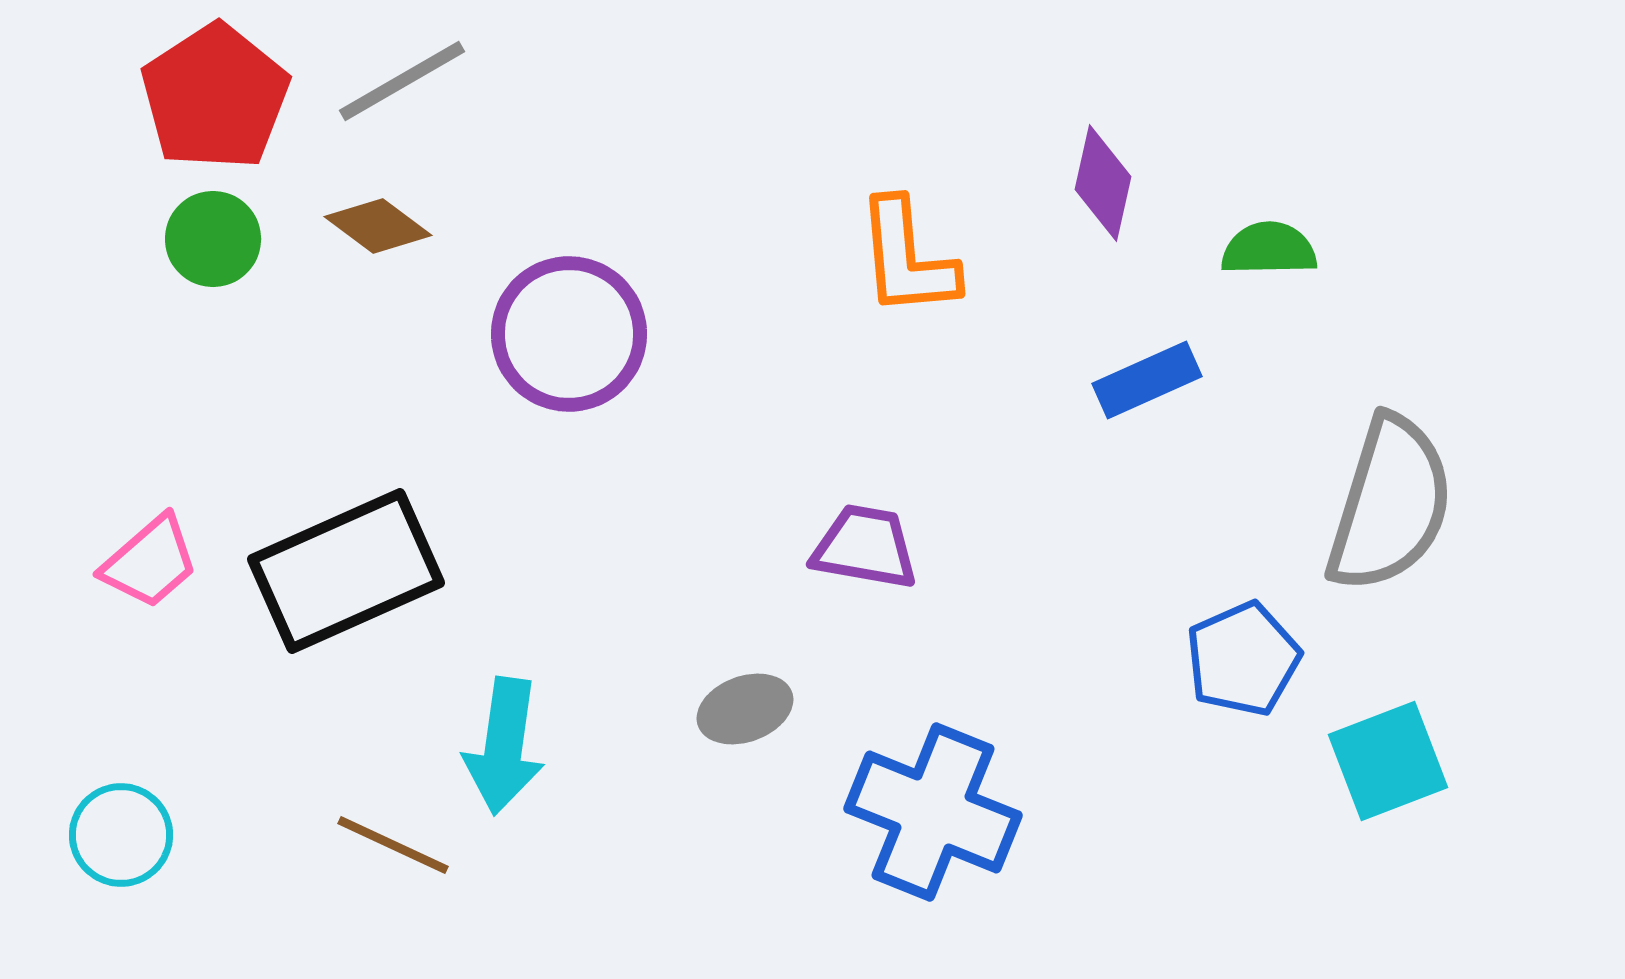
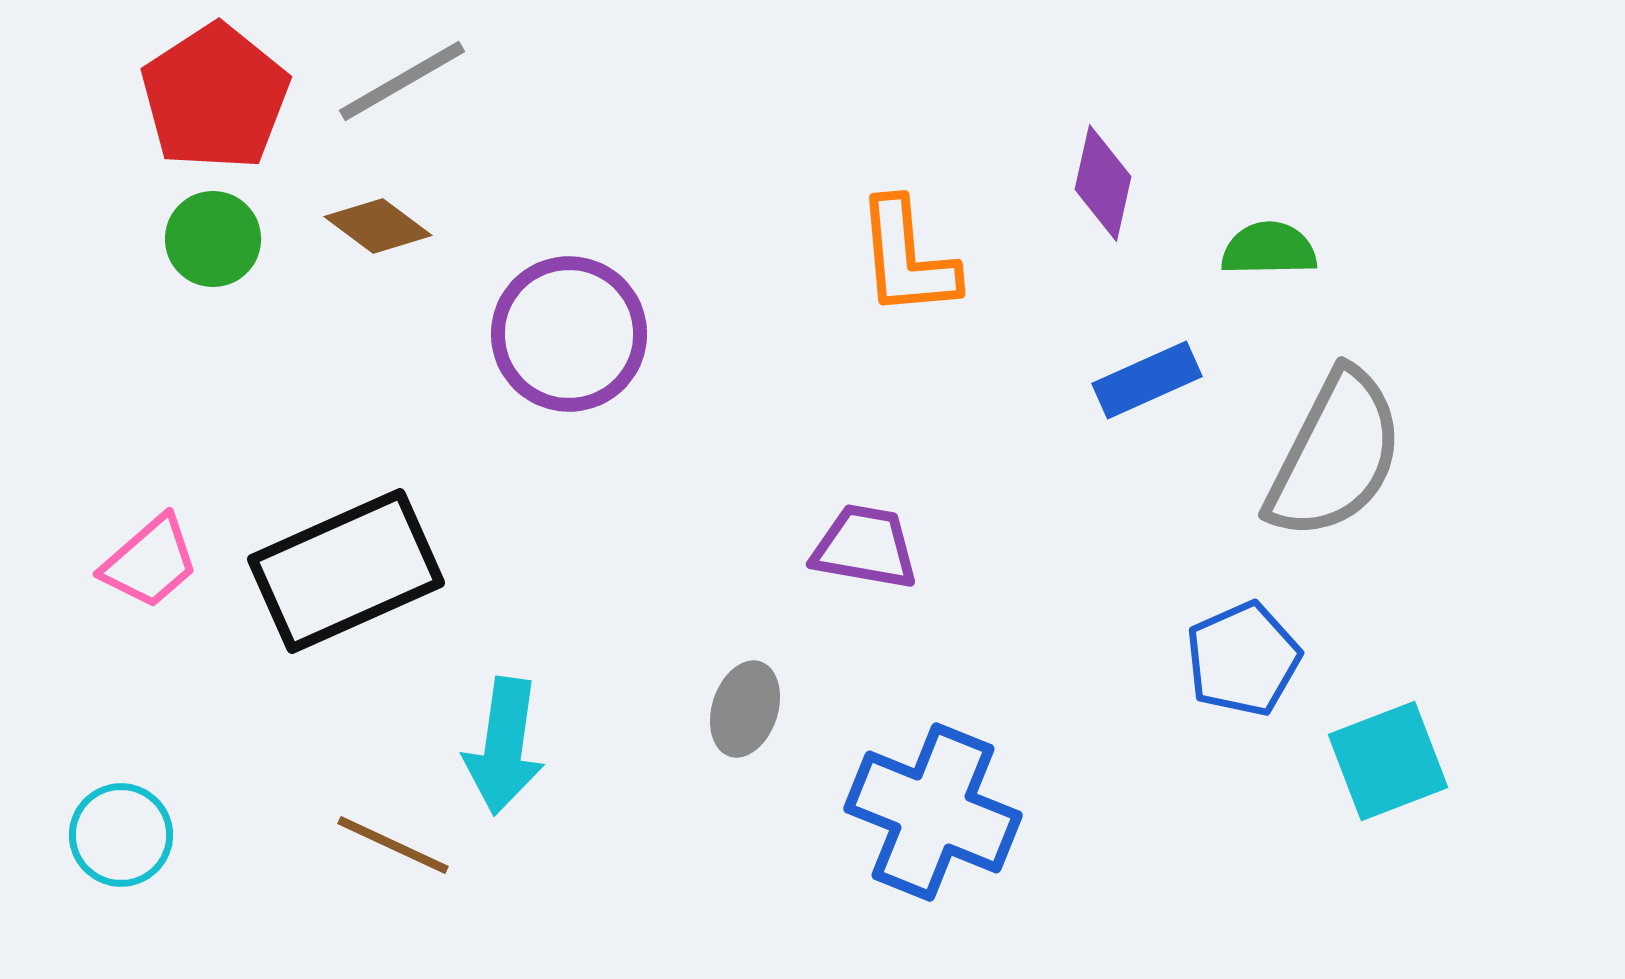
gray semicircle: moved 55 px left, 49 px up; rotated 10 degrees clockwise
gray ellipse: rotated 52 degrees counterclockwise
